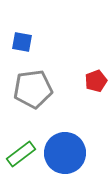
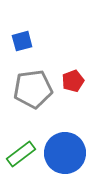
blue square: moved 1 px up; rotated 25 degrees counterclockwise
red pentagon: moved 23 px left
